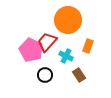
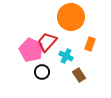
orange circle: moved 3 px right, 3 px up
orange rectangle: moved 2 px right, 2 px up
black circle: moved 3 px left, 3 px up
